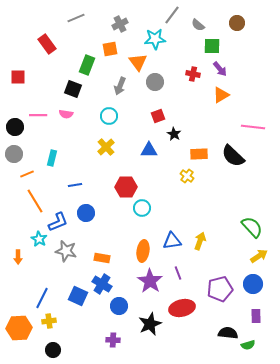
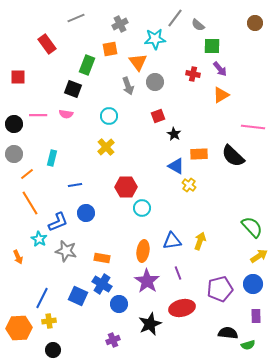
gray line at (172, 15): moved 3 px right, 3 px down
brown circle at (237, 23): moved 18 px right
gray arrow at (120, 86): moved 8 px right; rotated 42 degrees counterclockwise
black circle at (15, 127): moved 1 px left, 3 px up
blue triangle at (149, 150): moved 27 px right, 16 px down; rotated 30 degrees clockwise
orange line at (27, 174): rotated 16 degrees counterclockwise
yellow cross at (187, 176): moved 2 px right, 9 px down
orange line at (35, 201): moved 5 px left, 2 px down
orange arrow at (18, 257): rotated 24 degrees counterclockwise
purple star at (150, 281): moved 3 px left
blue circle at (119, 306): moved 2 px up
purple cross at (113, 340): rotated 24 degrees counterclockwise
